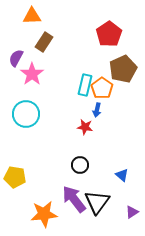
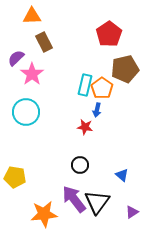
brown rectangle: rotated 60 degrees counterclockwise
purple semicircle: rotated 18 degrees clockwise
brown pentagon: moved 2 px right; rotated 12 degrees clockwise
cyan circle: moved 2 px up
